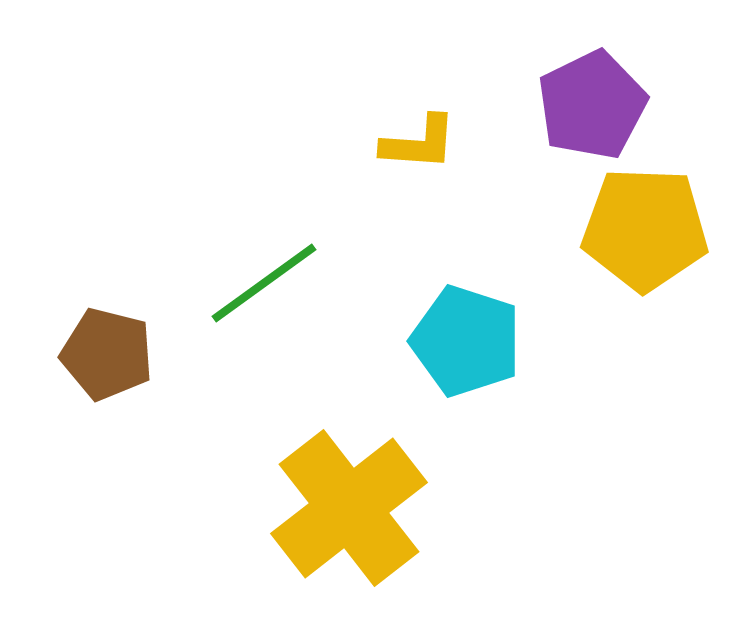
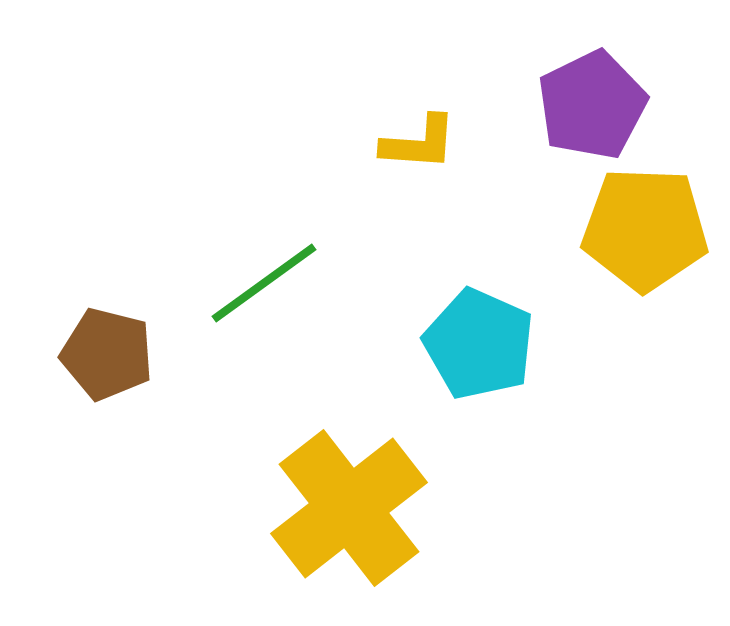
cyan pentagon: moved 13 px right, 3 px down; rotated 6 degrees clockwise
